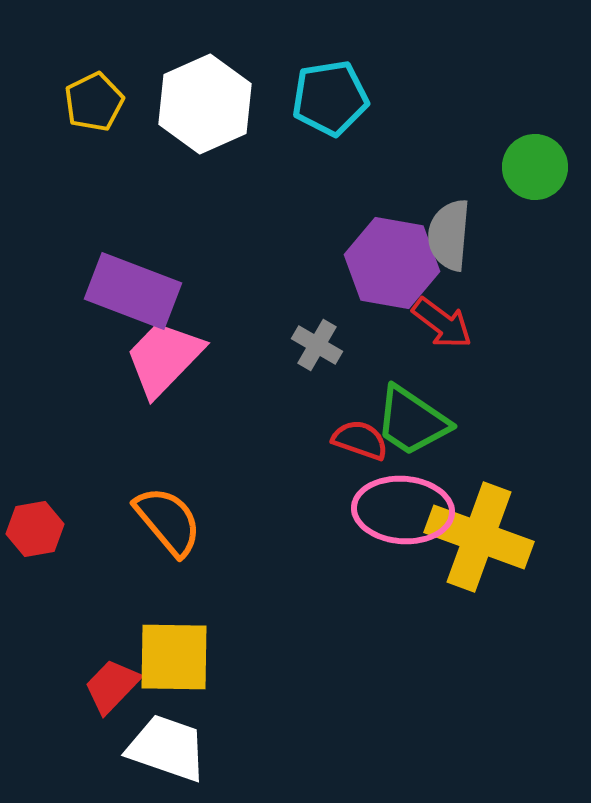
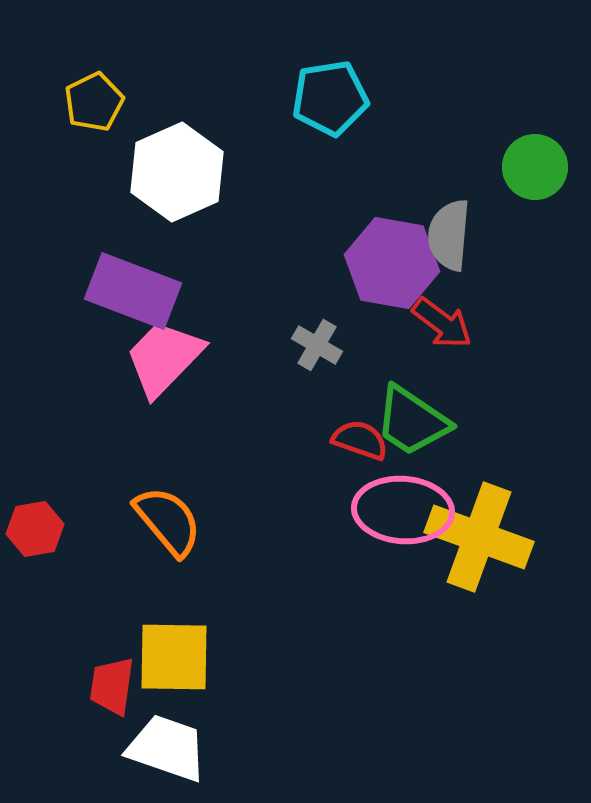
white hexagon: moved 28 px left, 68 px down
red trapezoid: rotated 36 degrees counterclockwise
